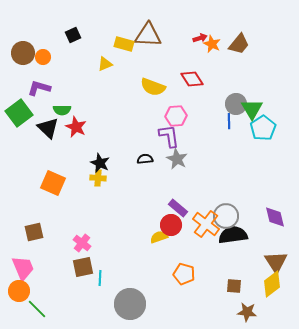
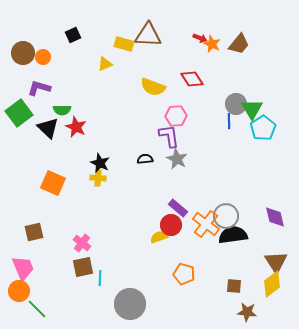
red arrow at (200, 38): rotated 40 degrees clockwise
